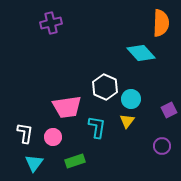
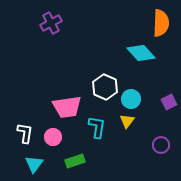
purple cross: rotated 15 degrees counterclockwise
purple square: moved 8 px up
purple circle: moved 1 px left, 1 px up
cyan triangle: moved 1 px down
